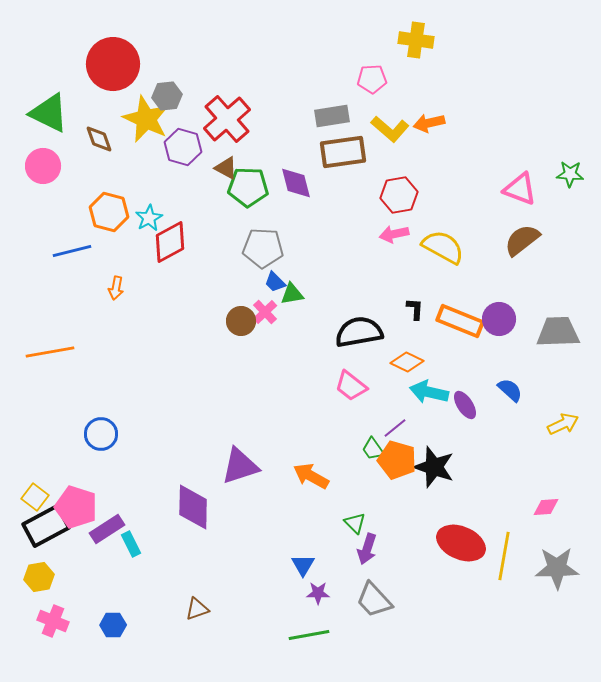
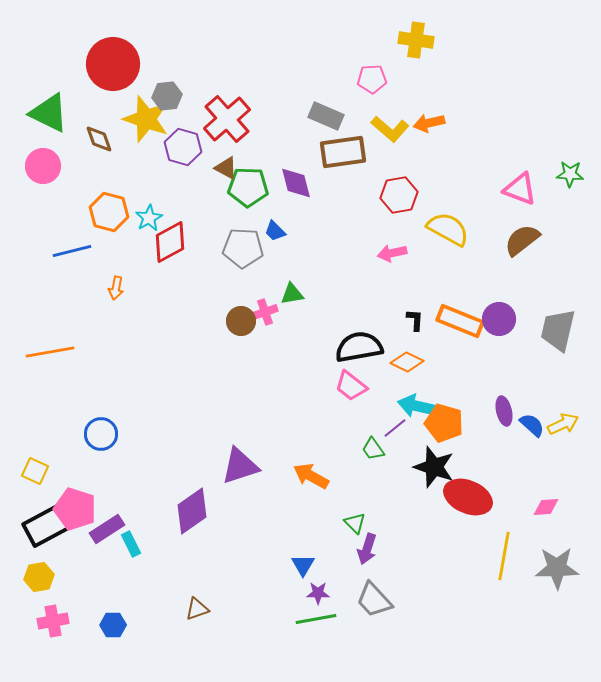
gray rectangle at (332, 116): moved 6 px left; rotated 32 degrees clockwise
yellow star at (146, 119): rotated 6 degrees counterclockwise
pink arrow at (394, 234): moved 2 px left, 19 px down
yellow semicircle at (443, 247): moved 5 px right, 18 px up
gray pentagon at (263, 248): moved 20 px left
blue trapezoid at (275, 282): moved 51 px up
black L-shape at (415, 309): moved 11 px down
pink cross at (265, 312): rotated 25 degrees clockwise
black semicircle at (359, 332): moved 15 px down
gray trapezoid at (558, 332): moved 2 px up; rotated 75 degrees counterclockwise
blue semicircle at (510, 390): moved 22 px right, 35 px down
cyan arrow at (429, 392): moved 12 px left, 14 px down
purple ellipse at (465, 405): moved 39 px right, 6 px down; rotated 20 degrees clockwise
orange pentagon at (397, 460): moved 47 px right, 37 px up
yellow square at (35, 497): moved 26 px up; rotated 12 degrees counterclockwise
pink pentagon at (76, 507): moved 1 px left, 2 px down
purple diamond at (193, 507): moved 1 px left, 4 px down; rotated 54 degrees clockwise
red ellipse at (461, 543): moved 7 px right, 46 px up
pink cross at (53, 621): rotated 32 degrees counterclockwise
green line at (309, 635): moved 7 px right, 16 px up
